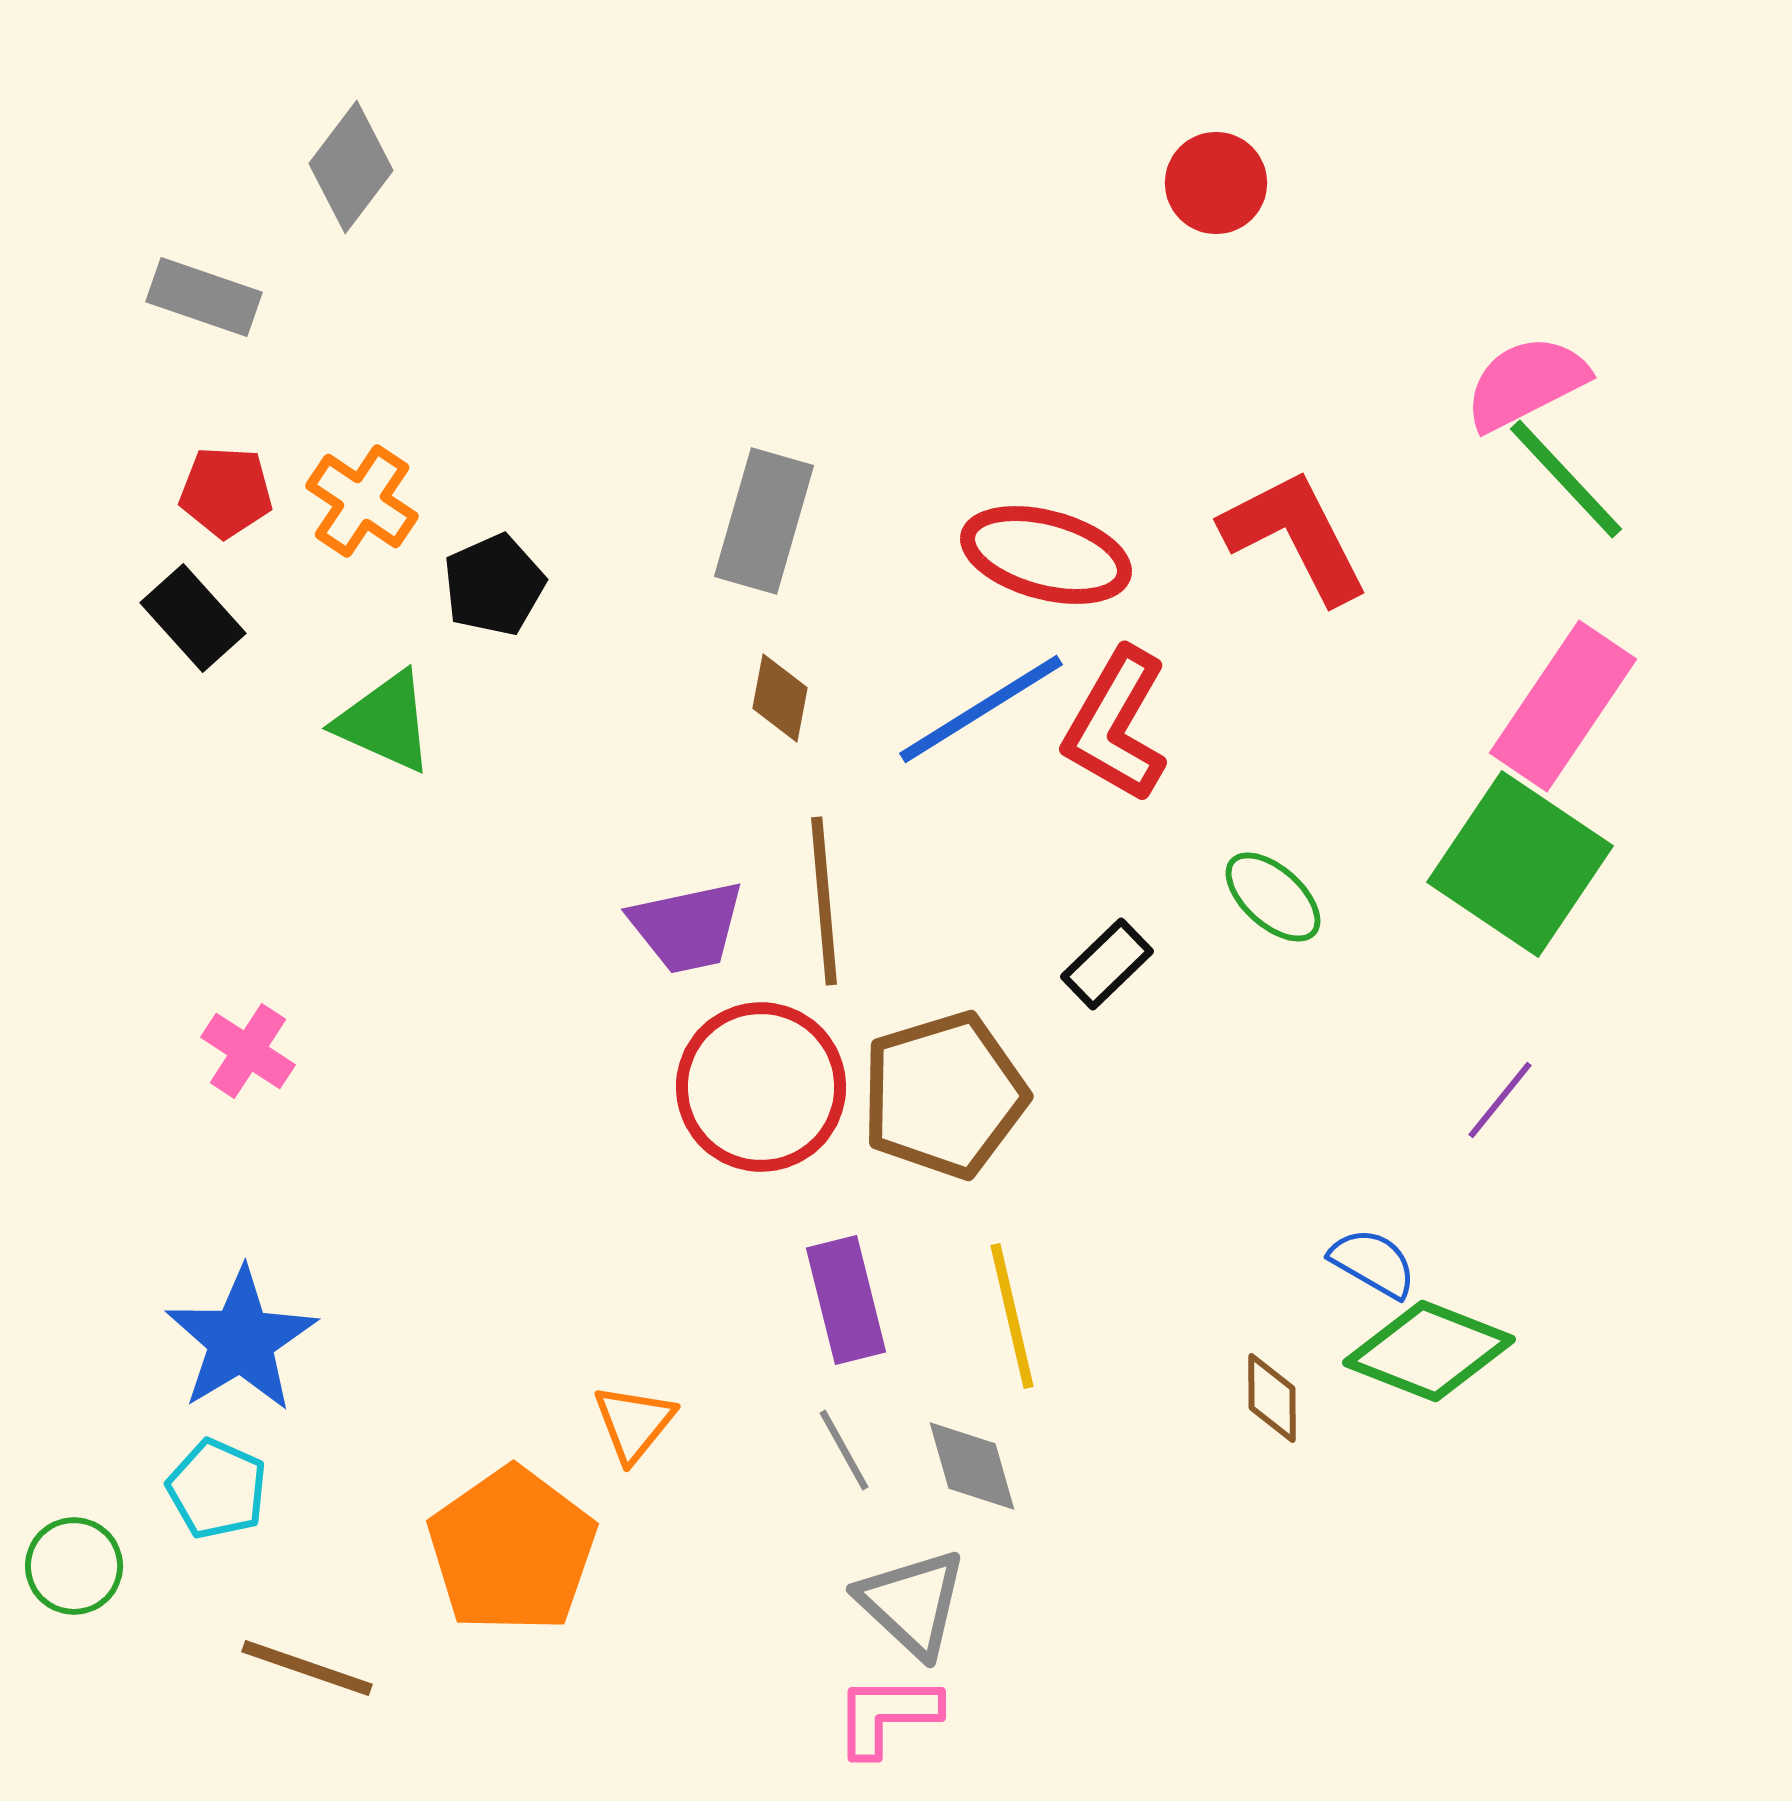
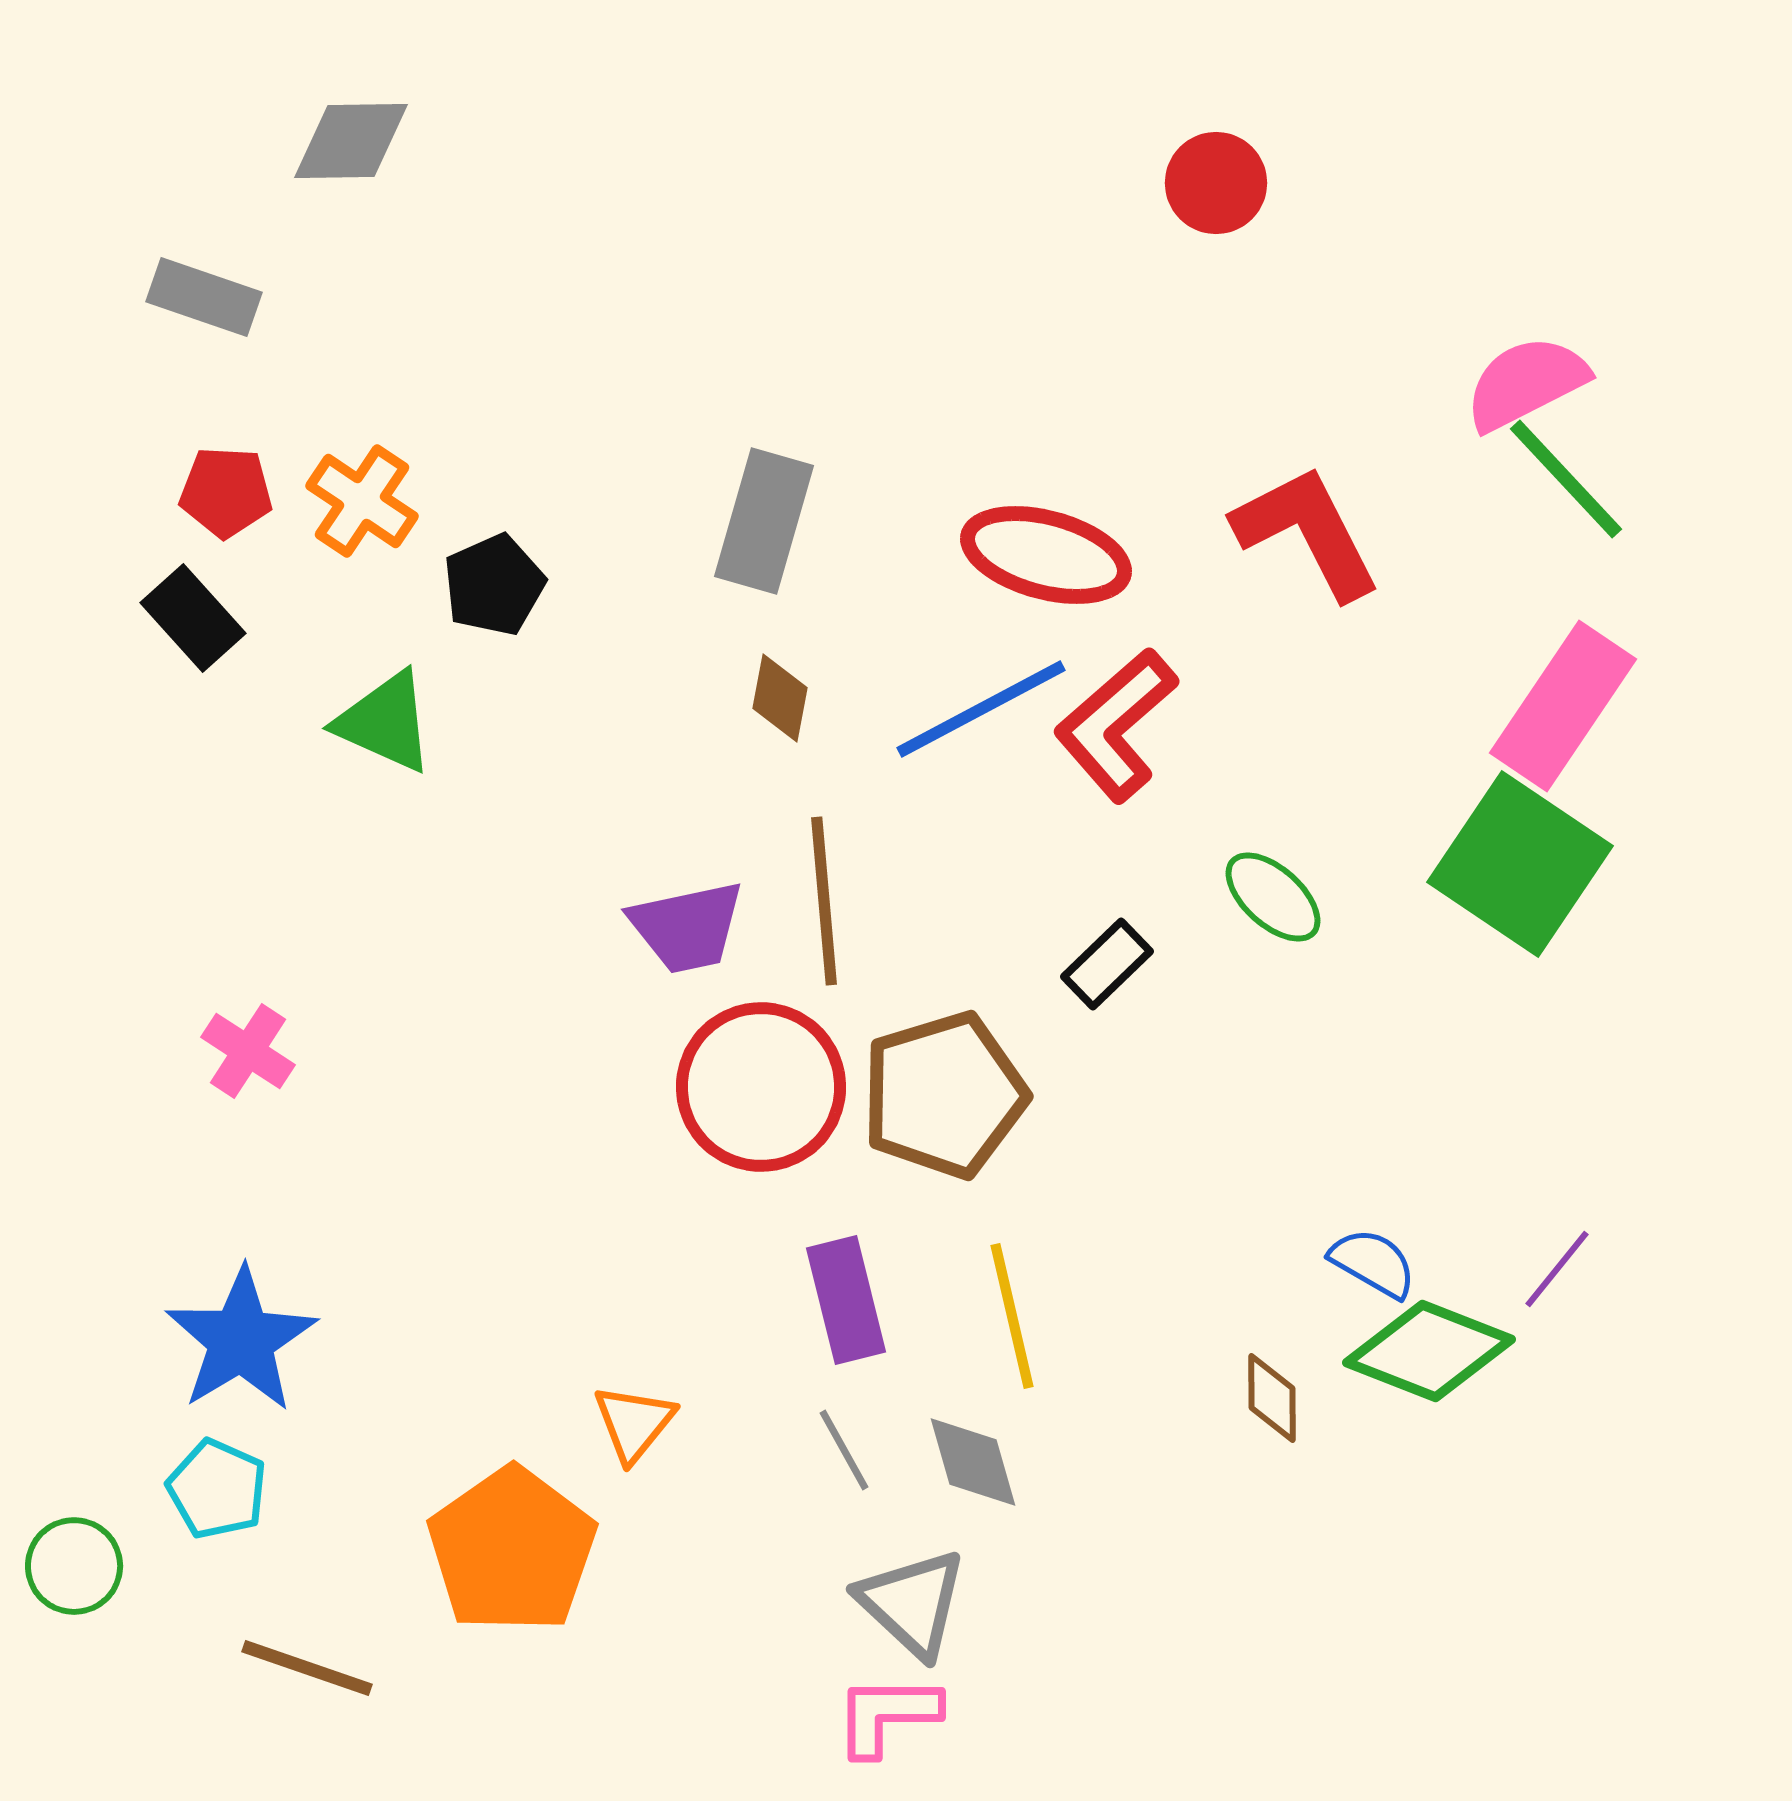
gray diamond at (351, 167): moved 26 px up; rotated 52 degrees clockwise
red L-shape at (1295, 536): moved 12 px right, 4 px up
blue line at (981, 709): rotated 4 degrees clockwise
red L-shape at (1116, 725): rotated 19 degrees clockwise
purple line at (1500, 1100): moved 57 px right, 169 px down
gray diamond at (972, 1466): moved 1 px right, 4 px up
